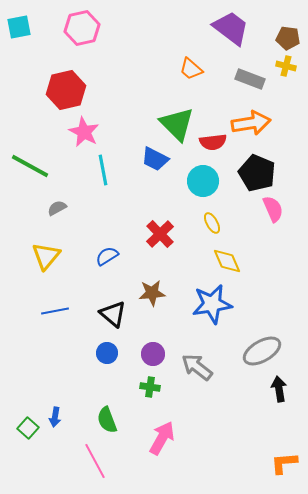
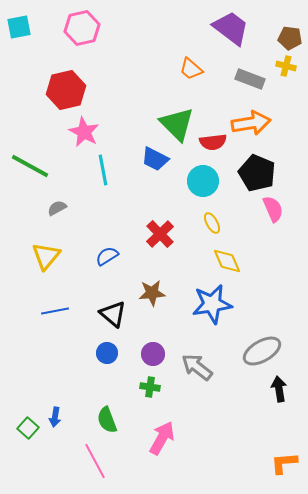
brown pentagon: moved 2 px right
